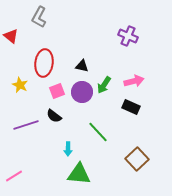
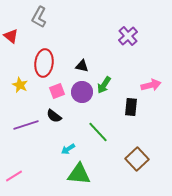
purple cross: rotated 24 degrees clockwise
pink arrow: moved 17 px right, 4 px down
black rectangle: rotated 72 degrees clockwise
cyan arrow: rotated 56 degrees clockwise
